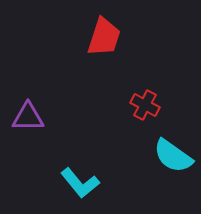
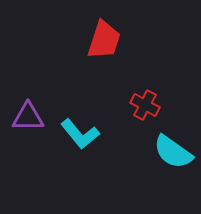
red trapezoid: moved 3 px down
cyan semicircle: moved 4 px up
cyan L-shape: moved 49 px up
